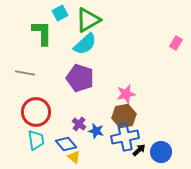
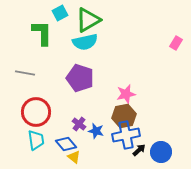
cyan semicircle: moved 2 px up; rotated 30 degrees clockwise
blue cross: moved 1 px right, 2 px up
